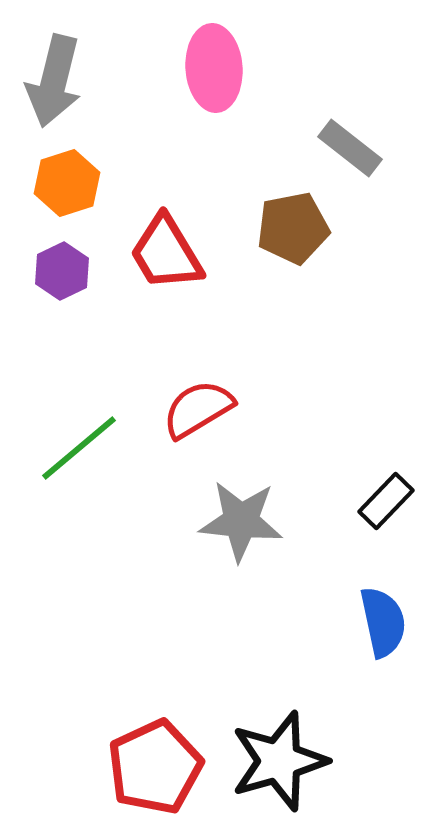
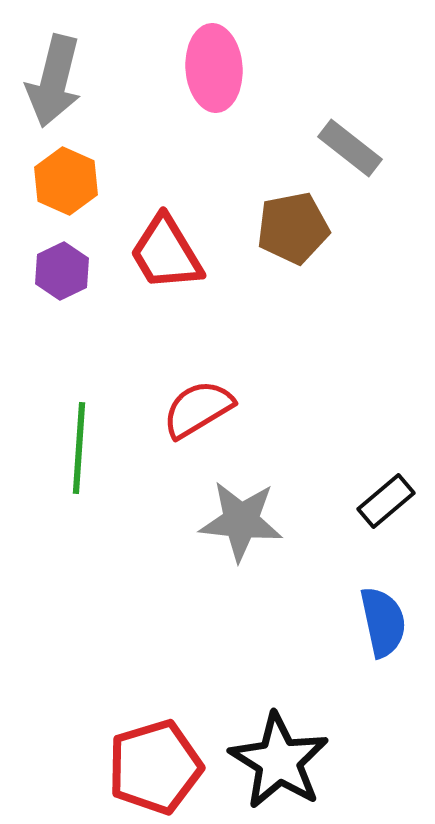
orange hexagon: moved 1 px left, 2 px up; rotated 18 degrees counterclockwise
green line: rotated 46 degrees counterclockwise
black rectangle: rotated 6 degrees clockwise
black star: rotated 24 degrees counterclockwise
red pentagon: rotated 8 degrees clockwise
